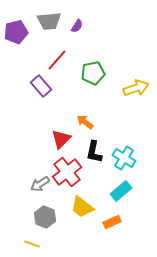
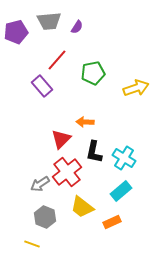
purple semicircle: moved 1 px down
purple rectangle: moved 1 px right
orange arrow: rotated 36 degrees counterclockwise
